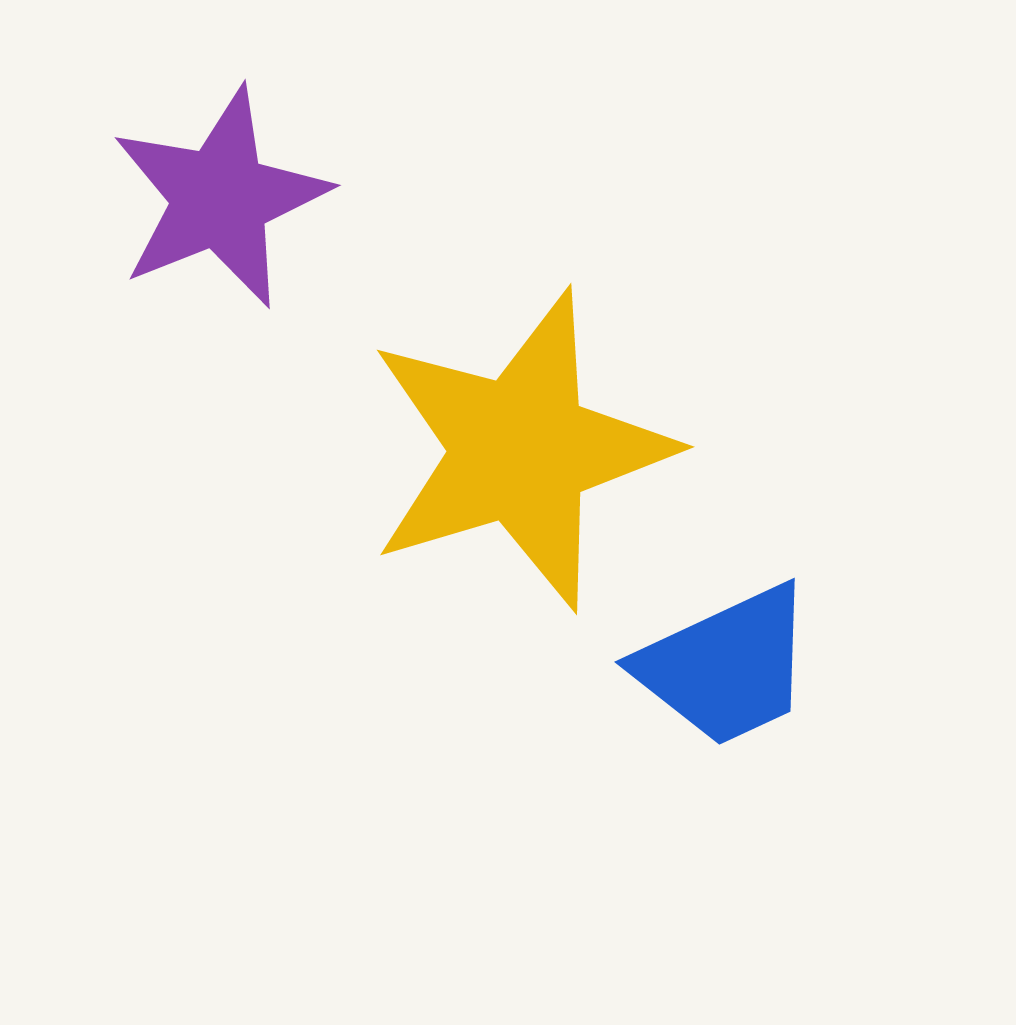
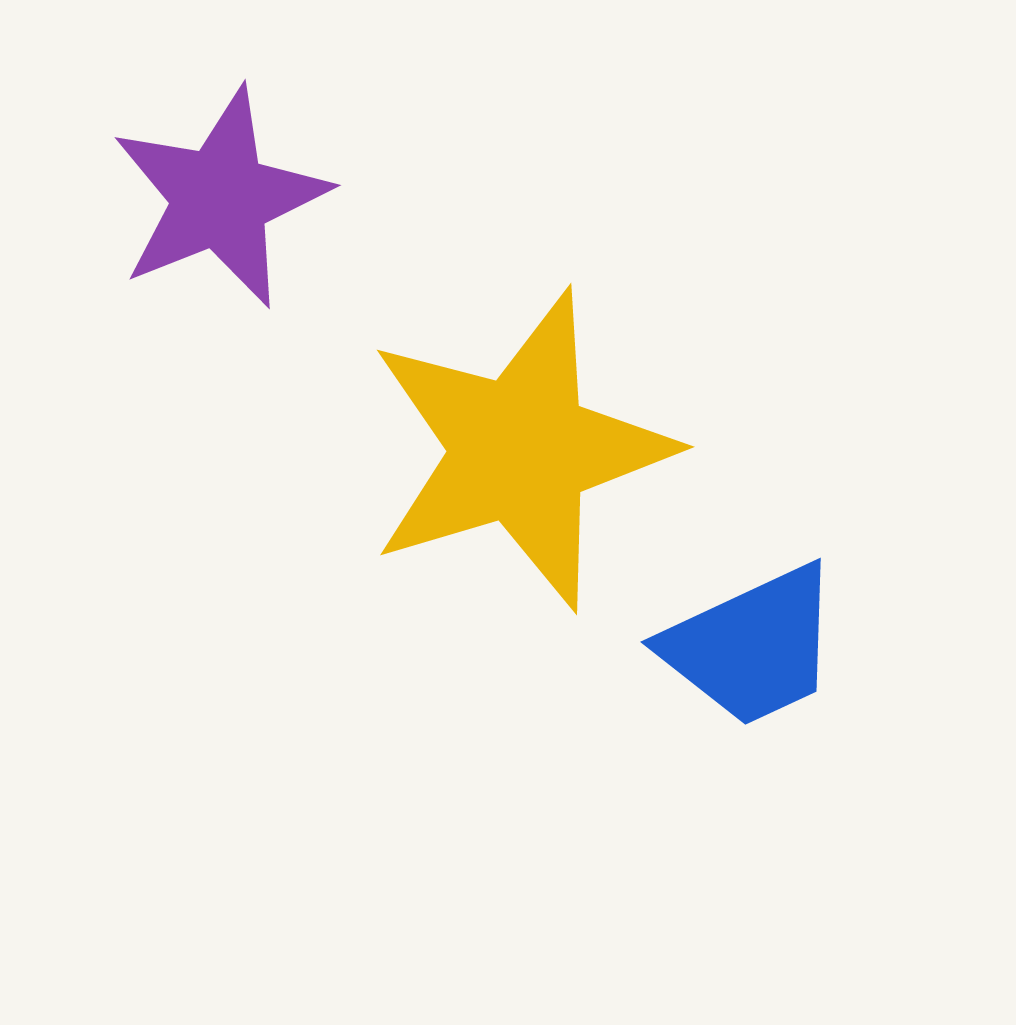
blue trapezoid: moved 26 px right, 20 px up
